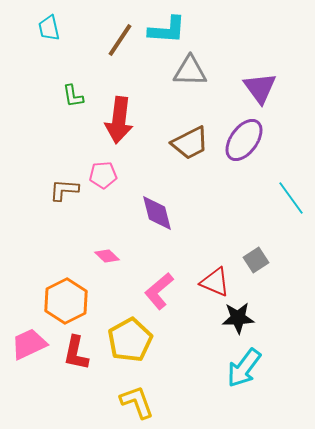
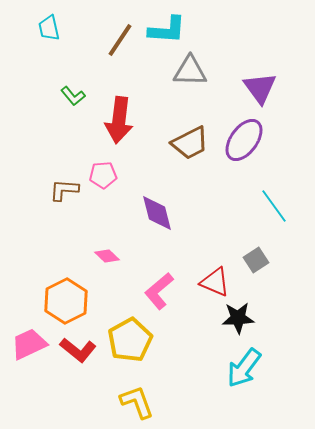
green L-shape: rotated 30 degrees counterclockwise
cyan line: moved 17 px left, 8 px down
red L-shape: moved 2 px right, 3 px up; rotated 63 degrees counterclockwise
